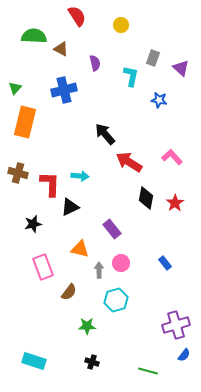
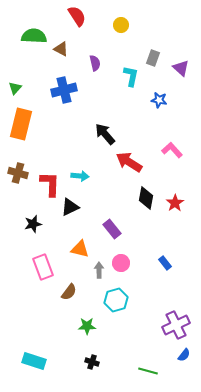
orange rectangle: moved 4 px left, 2 px down
pink L-shape: moved 7 px up
purple cross: rotated 8 degrees counterclockwise
